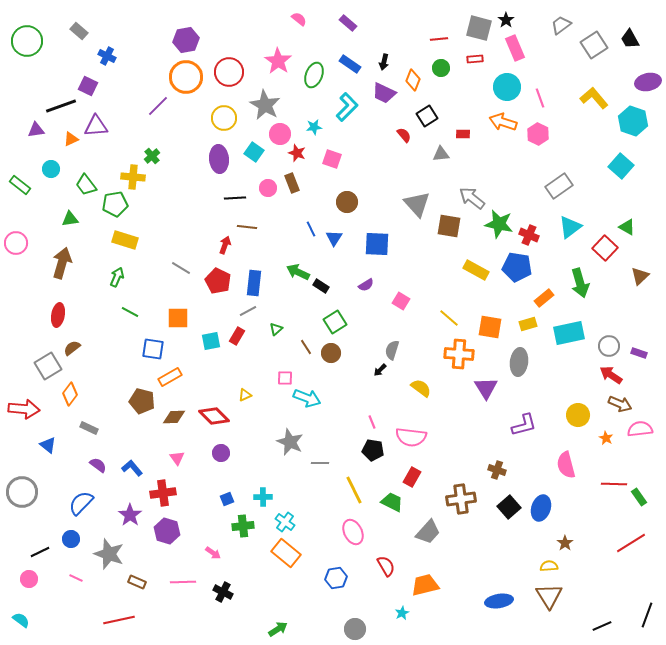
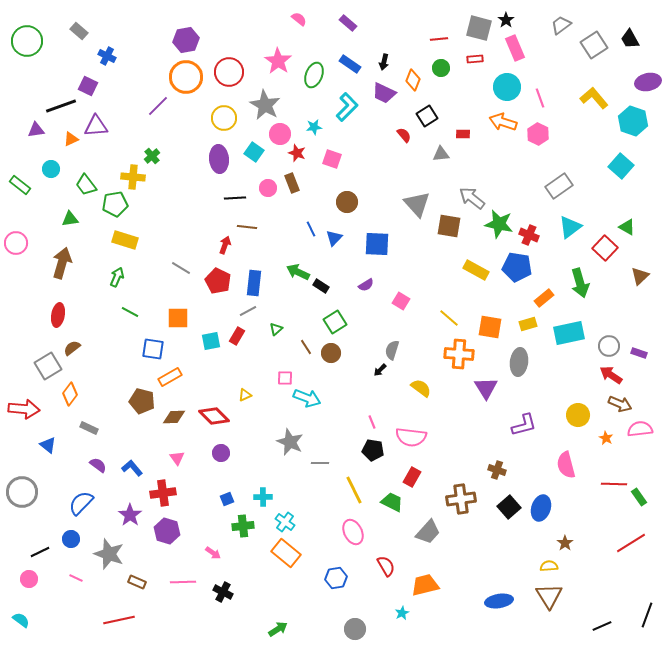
blue triangle at (334, 238): rotated 12 degrees clockwise
